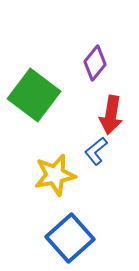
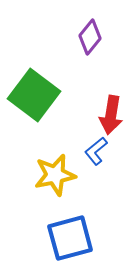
purple diamond: moved 5 px left, 26 px up
blue square: rotated 27 degrees clockwise
